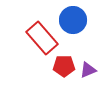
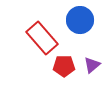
blue circle: moved 7 px right
purple triangle: moved 4 px right, 5 px up; rotated 18 degrees counterclockwise
